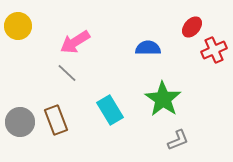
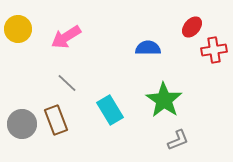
yellow circle: moved 3 px down
pink arrow: moved 9 px left, 5 px up
red cross: rotated 15 degrees clockwise
gray line: moved 10 px down
green star: moved 1 px right, 1 px down
gray circle: moved 2 px right, 2 px down
